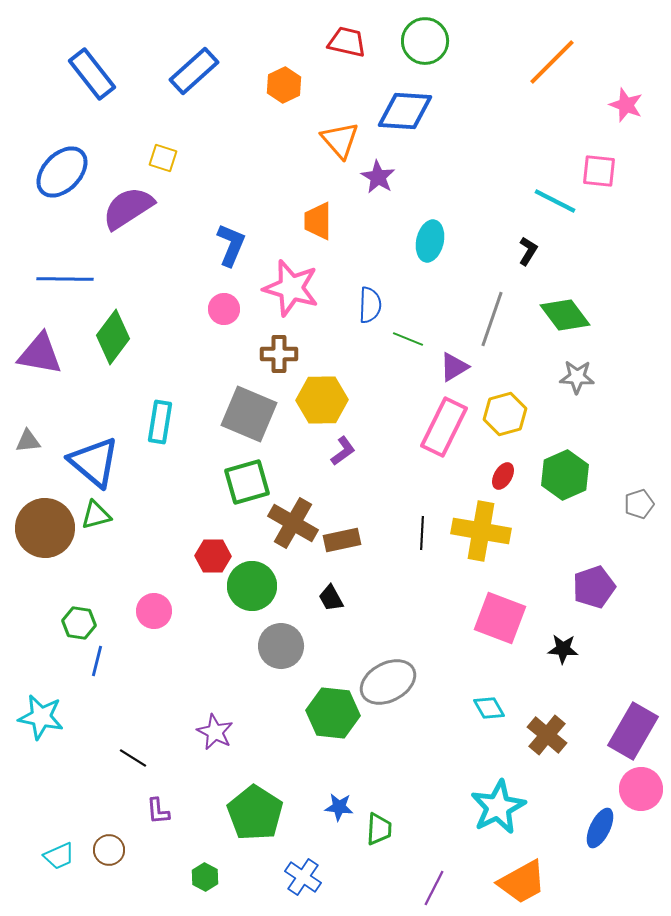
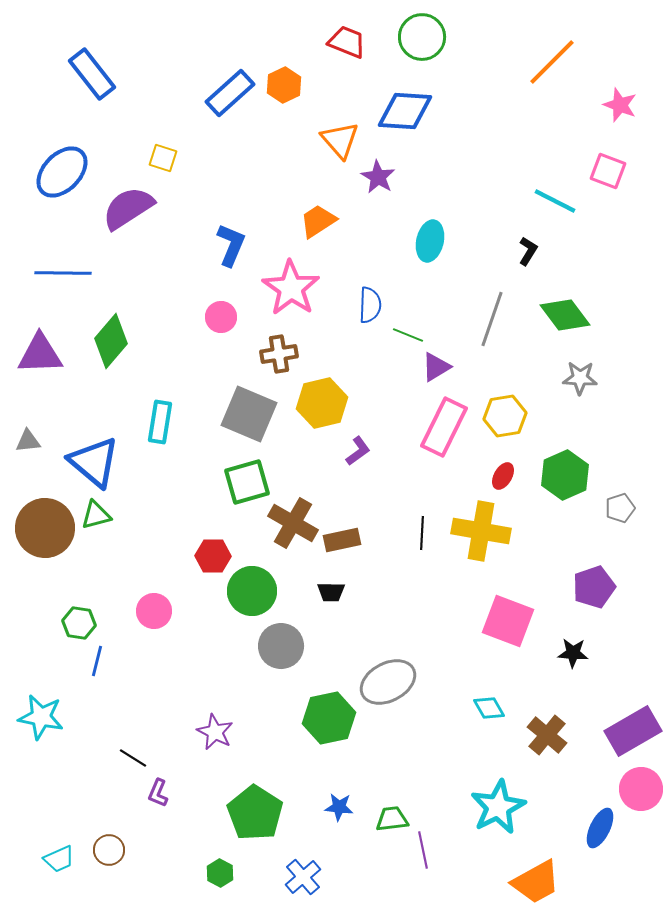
green circle at (425, 41): moved 3 px left, 4 px up
red trapezoid at (347, 42): rotated 9 degrees clockwise
blue rectangle at (194, 71): moved 36 px right, 22 px down
pink star at (626, 105): moved 6 px left
pink square at (599, 171): moved 9 px right; rotated 15 degrees clockwise
orange trapezoid at (318, 221): rotated 57 degrees clockwise
blue line at (65, 279): moved 2 px left, 6 px up
pink star at (291, 288): rotated 18 degrees clockwise
pink circle at (224, 309): moved 3 px left, 8 px down
green diamond at (113, 337): moved 2 px left, 4 px down; rotated 4 degrees clockwise
green line at (408, 339): moved 4 px up
purple triangle at (40, 354): rotated 12 degrees counterclockwise
brown cross at (279, 354): rotated 9 degrees counterclockwise
purple triangle at (454, 367): moved 18 px left
gray star at (577, 377): moved 3 px right, 1 px down
yellow hexagon at (322, 400): moved 3 px down; rotated 12 degrees counterclockwise
yellow hexagon at (505, 414): moved 2 px down; rotated 6 degrees clockwise
purple L-shape at (343, 451): moved 15 px right
gray pentagon at (639, 504): moved 19 px left, 4 px down
green circle at (252, 586): moved 5 px down
black trapezoid at (331, 598): moved 6 px up; rotated 60 degrees counterclockwise
pink square at (500, 618): moved 8 px right, 3 px down
black star at (563, 649): moved 10 px right, 4 px down
green hexagon at (333, 713): moved 4 px left, 5 px down; rotated 18 degrees counterclockwise
purple rectangle at (633, 731): rotated 30 degrees clockwise
purple L-shape at (158, 811): moved 18 px up; rotated 28 degrees clockwise
green trapezoid at (379, 829): moved 13 px right, 10 px up; rotated 100 degrees counterclockwise
cyan trapezoid at (59, 856): moved 3 px down
green hexagon at (205, 877): moved 15 px right, 4 px up
blue cross at (303, 877): rotated 15 degrees clockwise
orange trapezoid at (522, 882): moved 14 px right
purple line at (434, 888): moved 11 px left, 38 px up; rotated 39 degrees counterclockwise
